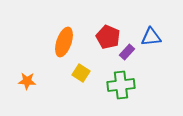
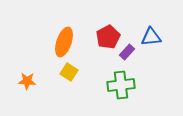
red pentagon: rotated 20 degrees clockwise
yellow square: moved 12 px left, 1 px up
